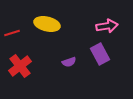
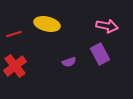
pink arrow: rotated 20 degrees clockwise
red line: moved 2 px right, 1 px down
red cross: moved 5 px left
